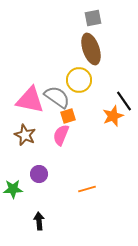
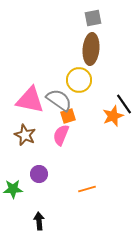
brown ellipse: rotated 24 degrees clockwise
gray semicircle: moved 2 px right, 3 px down
black line: moved 3 px down
